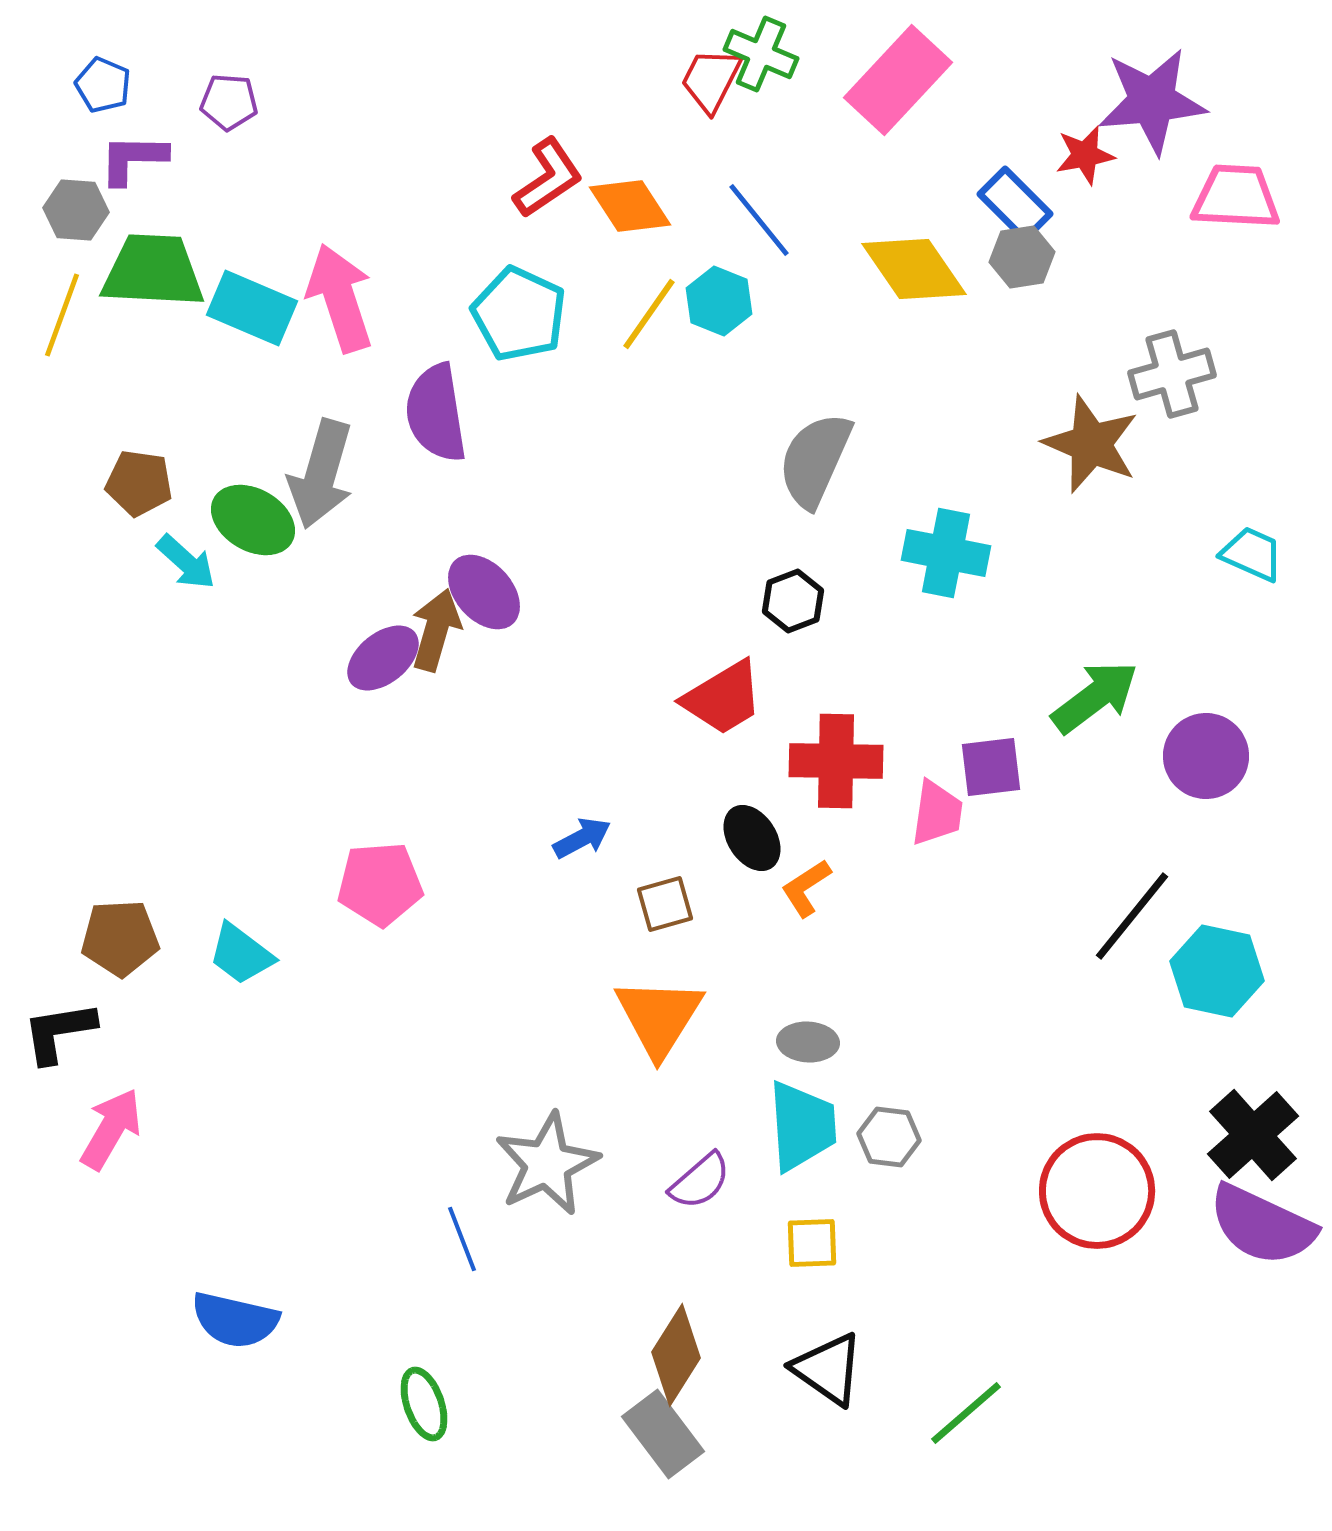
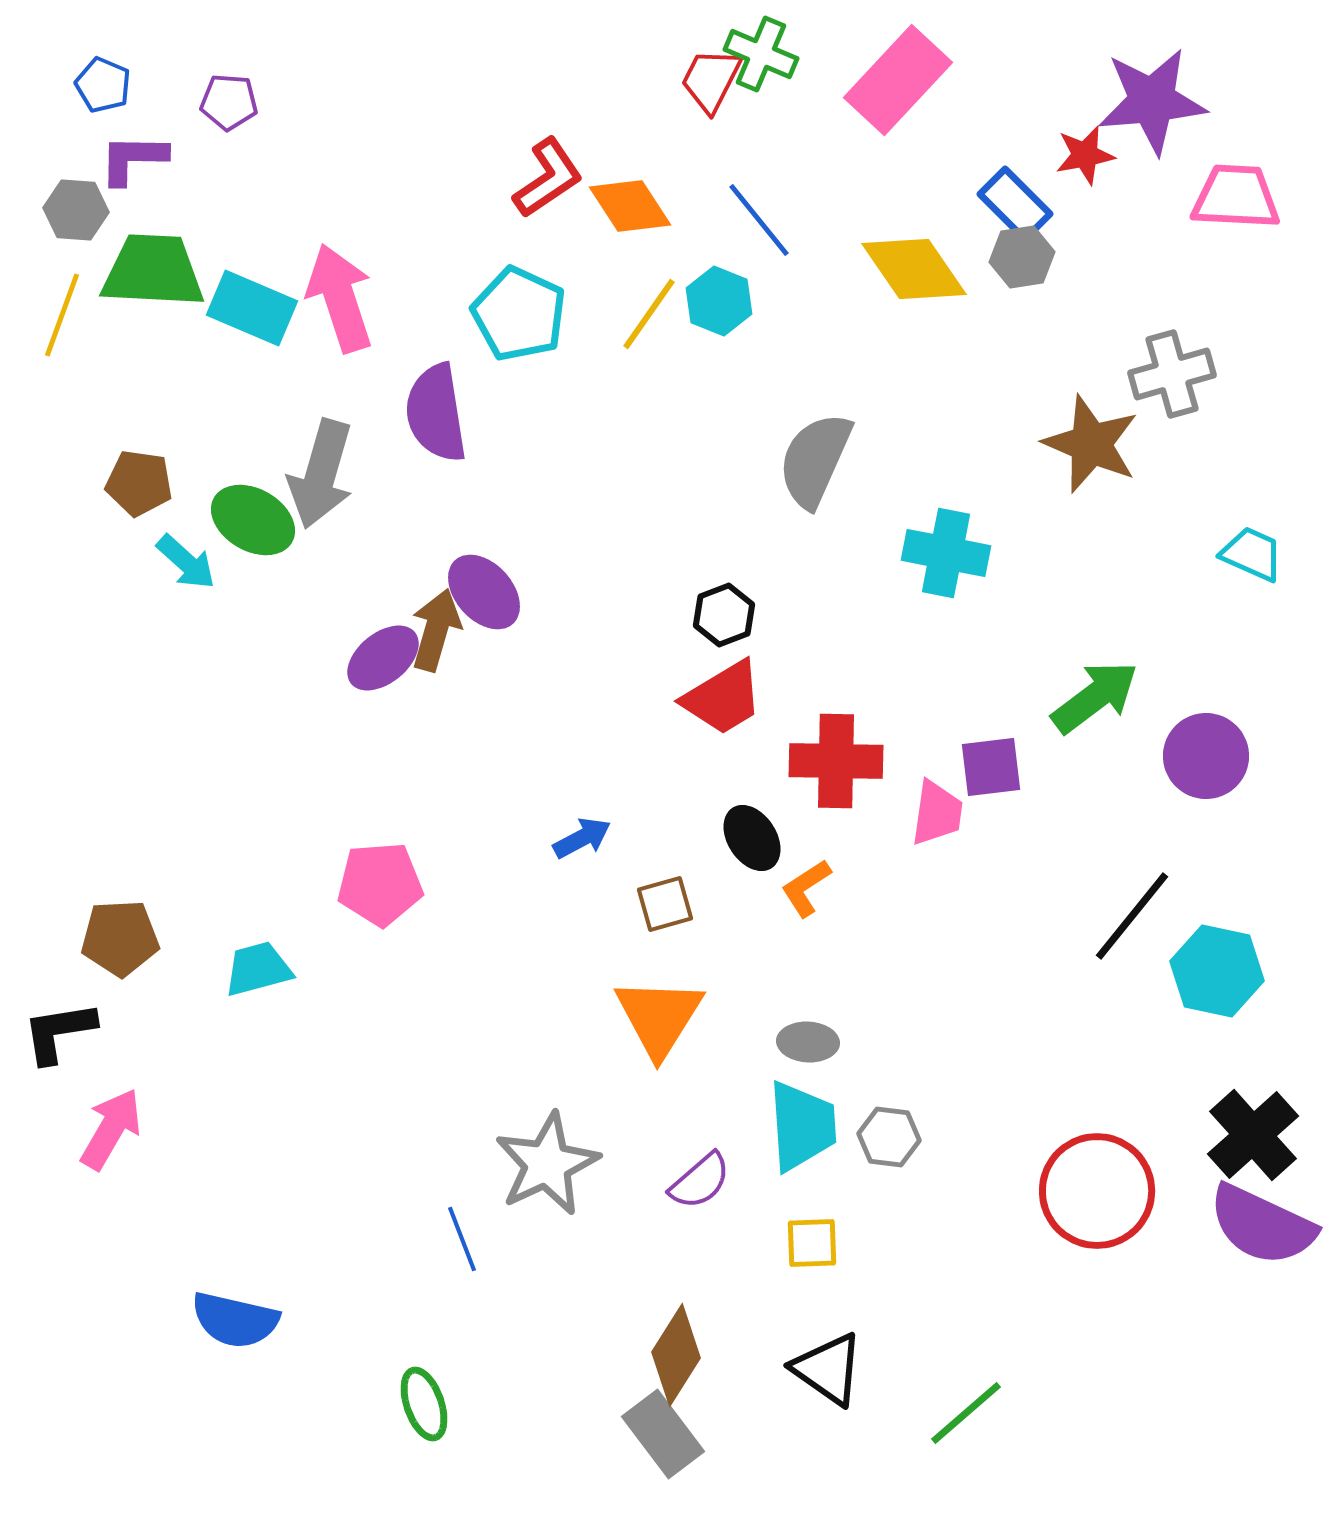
black hexagon at (793, 601): moved 69 px left, 14 px down
cyan trapezoid at (241, 954): moved 17 px right, 15 px down; rotated 128 degrees clockwise
